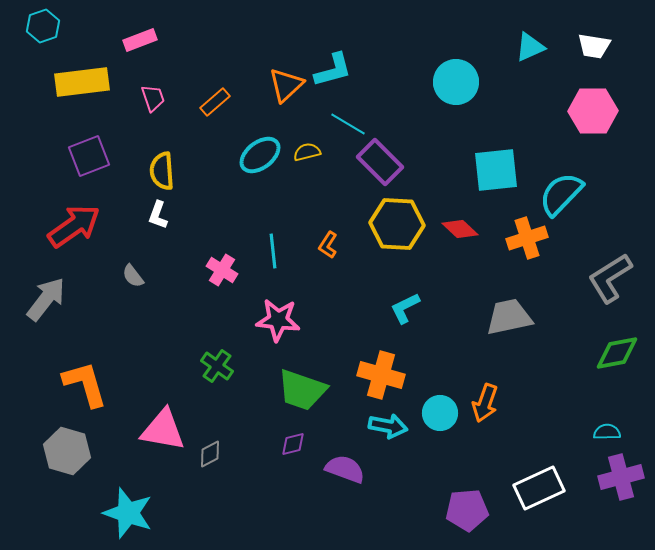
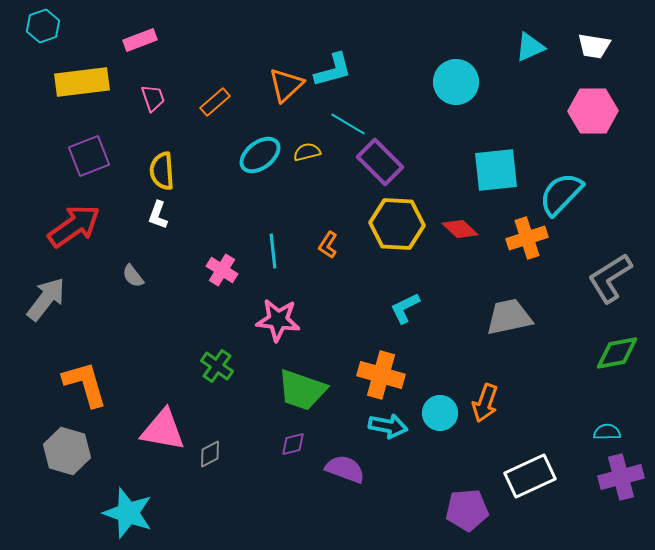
white rectangle at (539, 488): moved 9 px left, 12 px up
